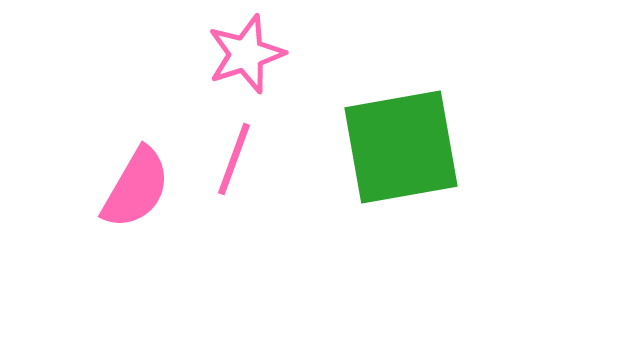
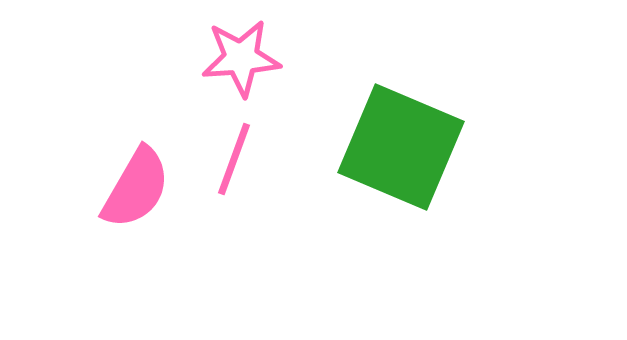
pink star: moved 5 px left, 4 px down; rotated 14 degrees clockwise
green square: rotated 33 degrees clockwise
